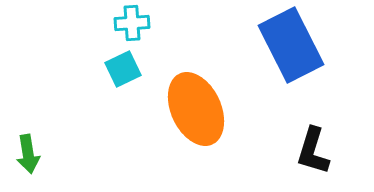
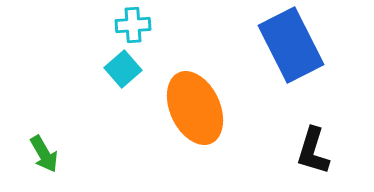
cyan cross: moved 1 px right, 2 px down
cyan square: rotated 15 degrees counterclockwise
orange ellipse: moved 1 px left, 1 px up
green arrow: moved 16 px right; rotated 21 degrees counterclockwise
